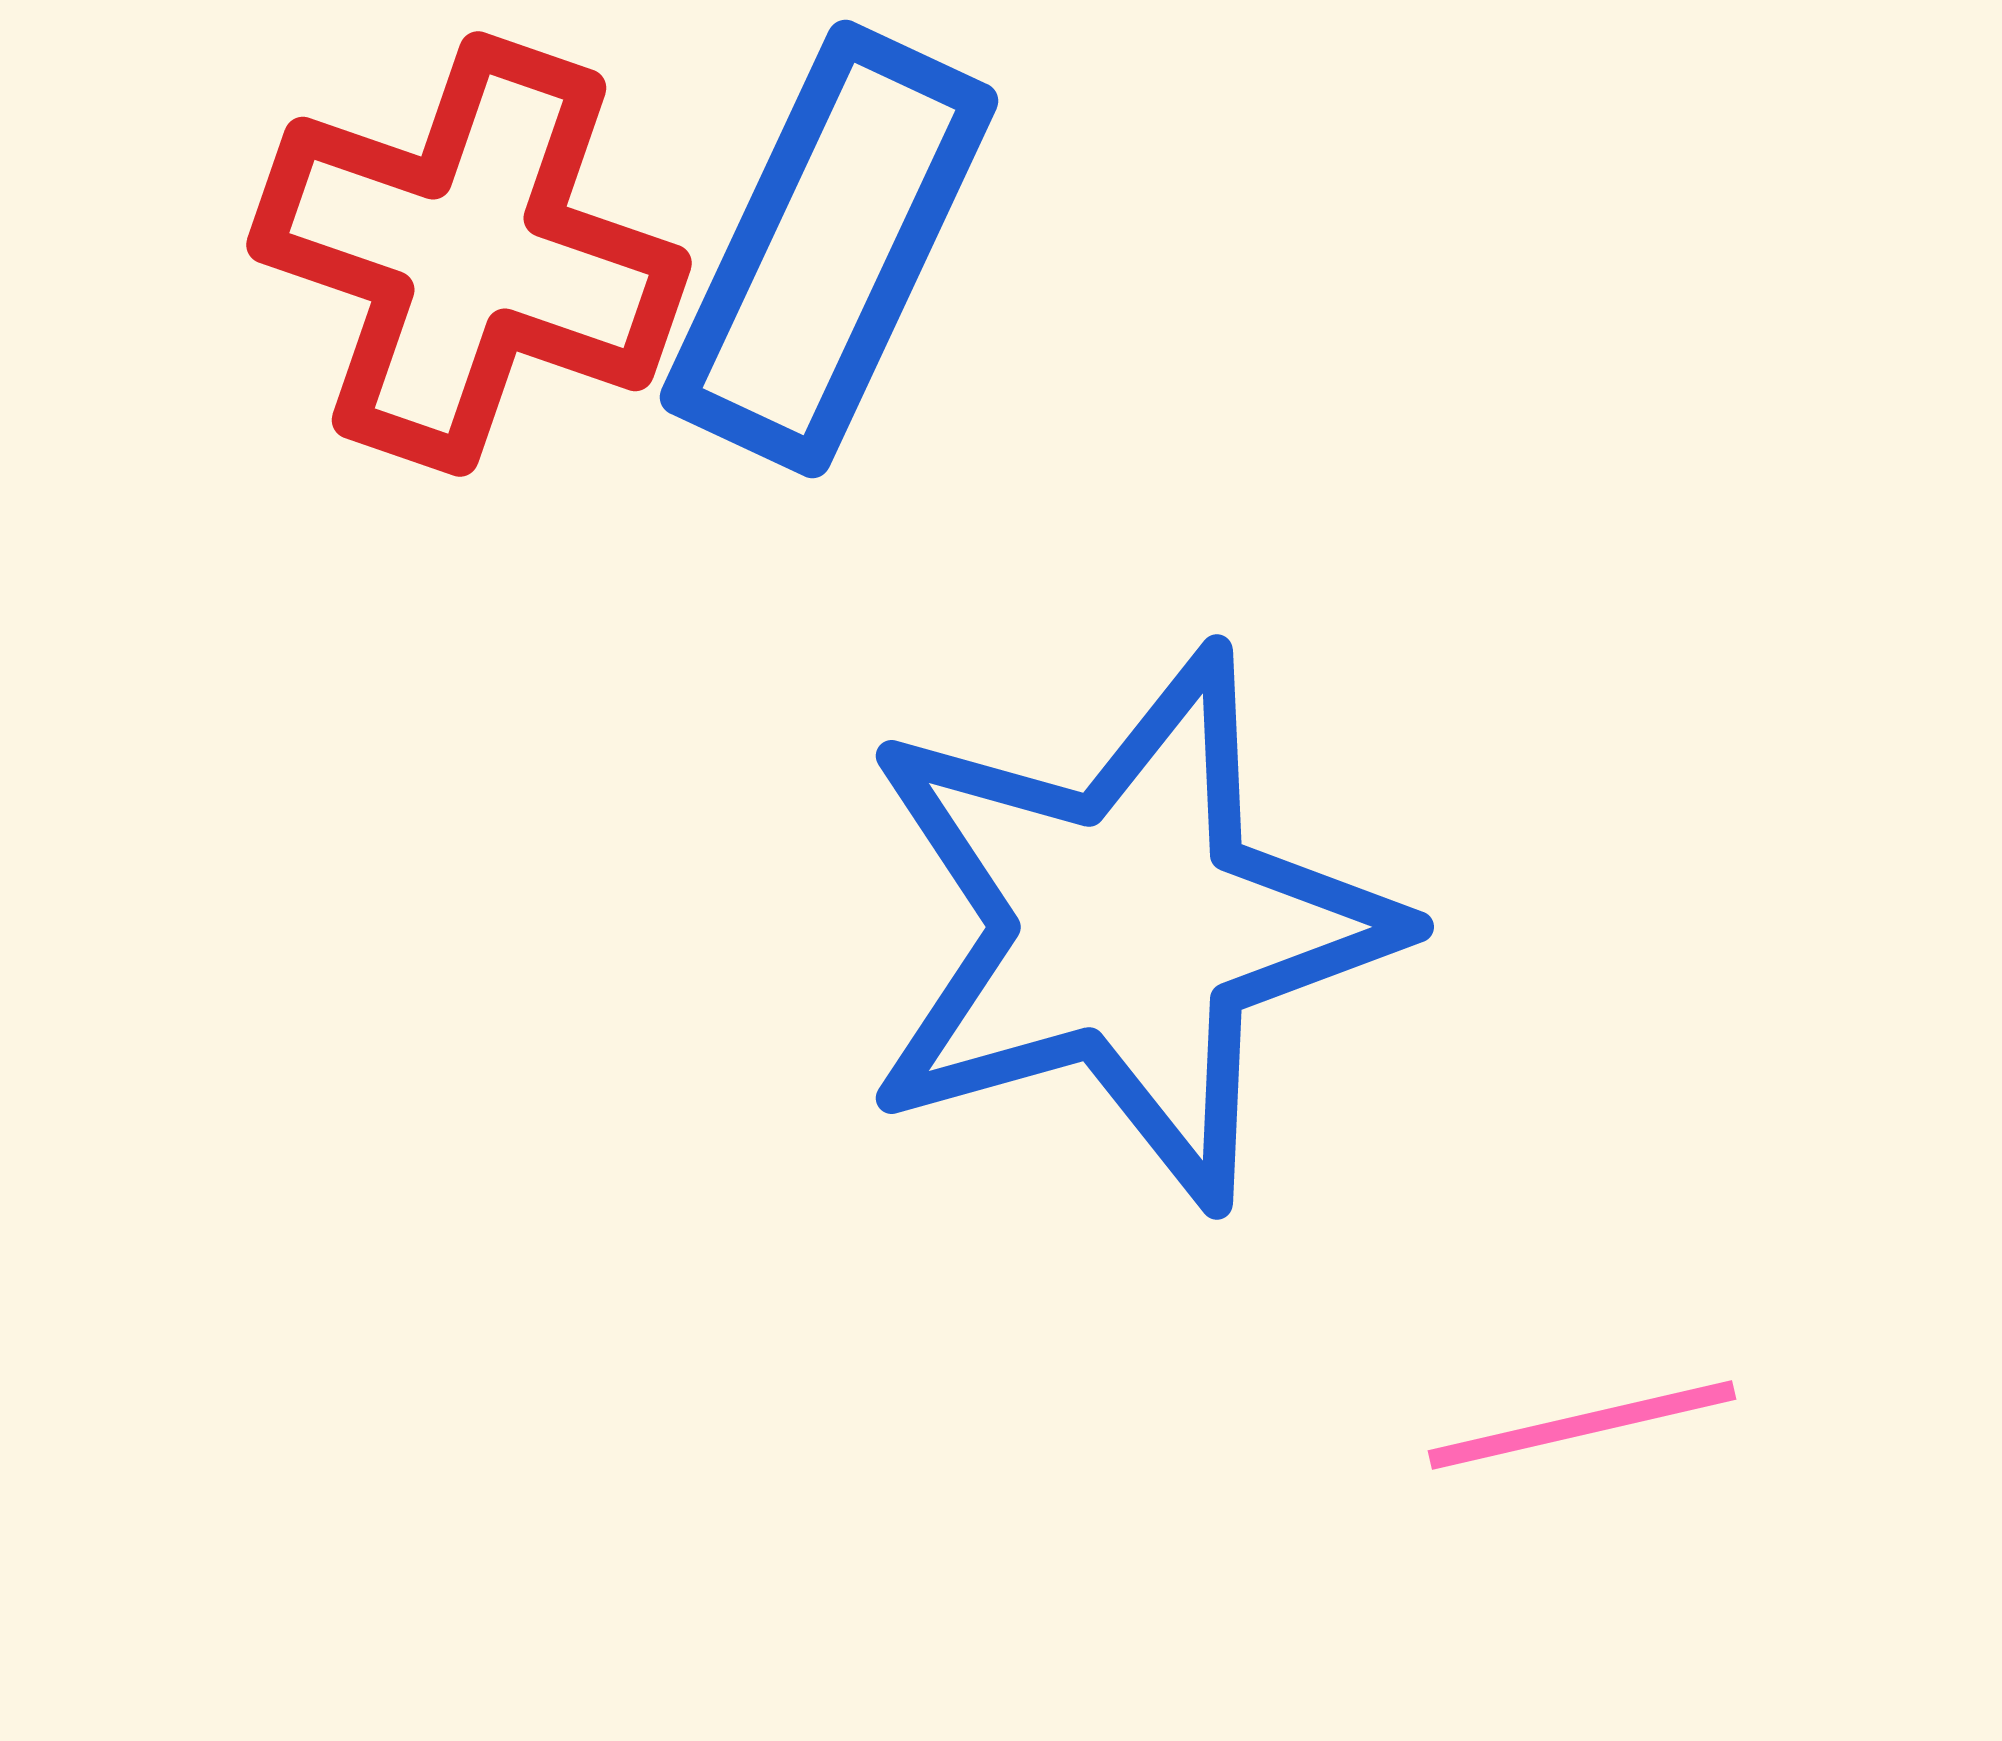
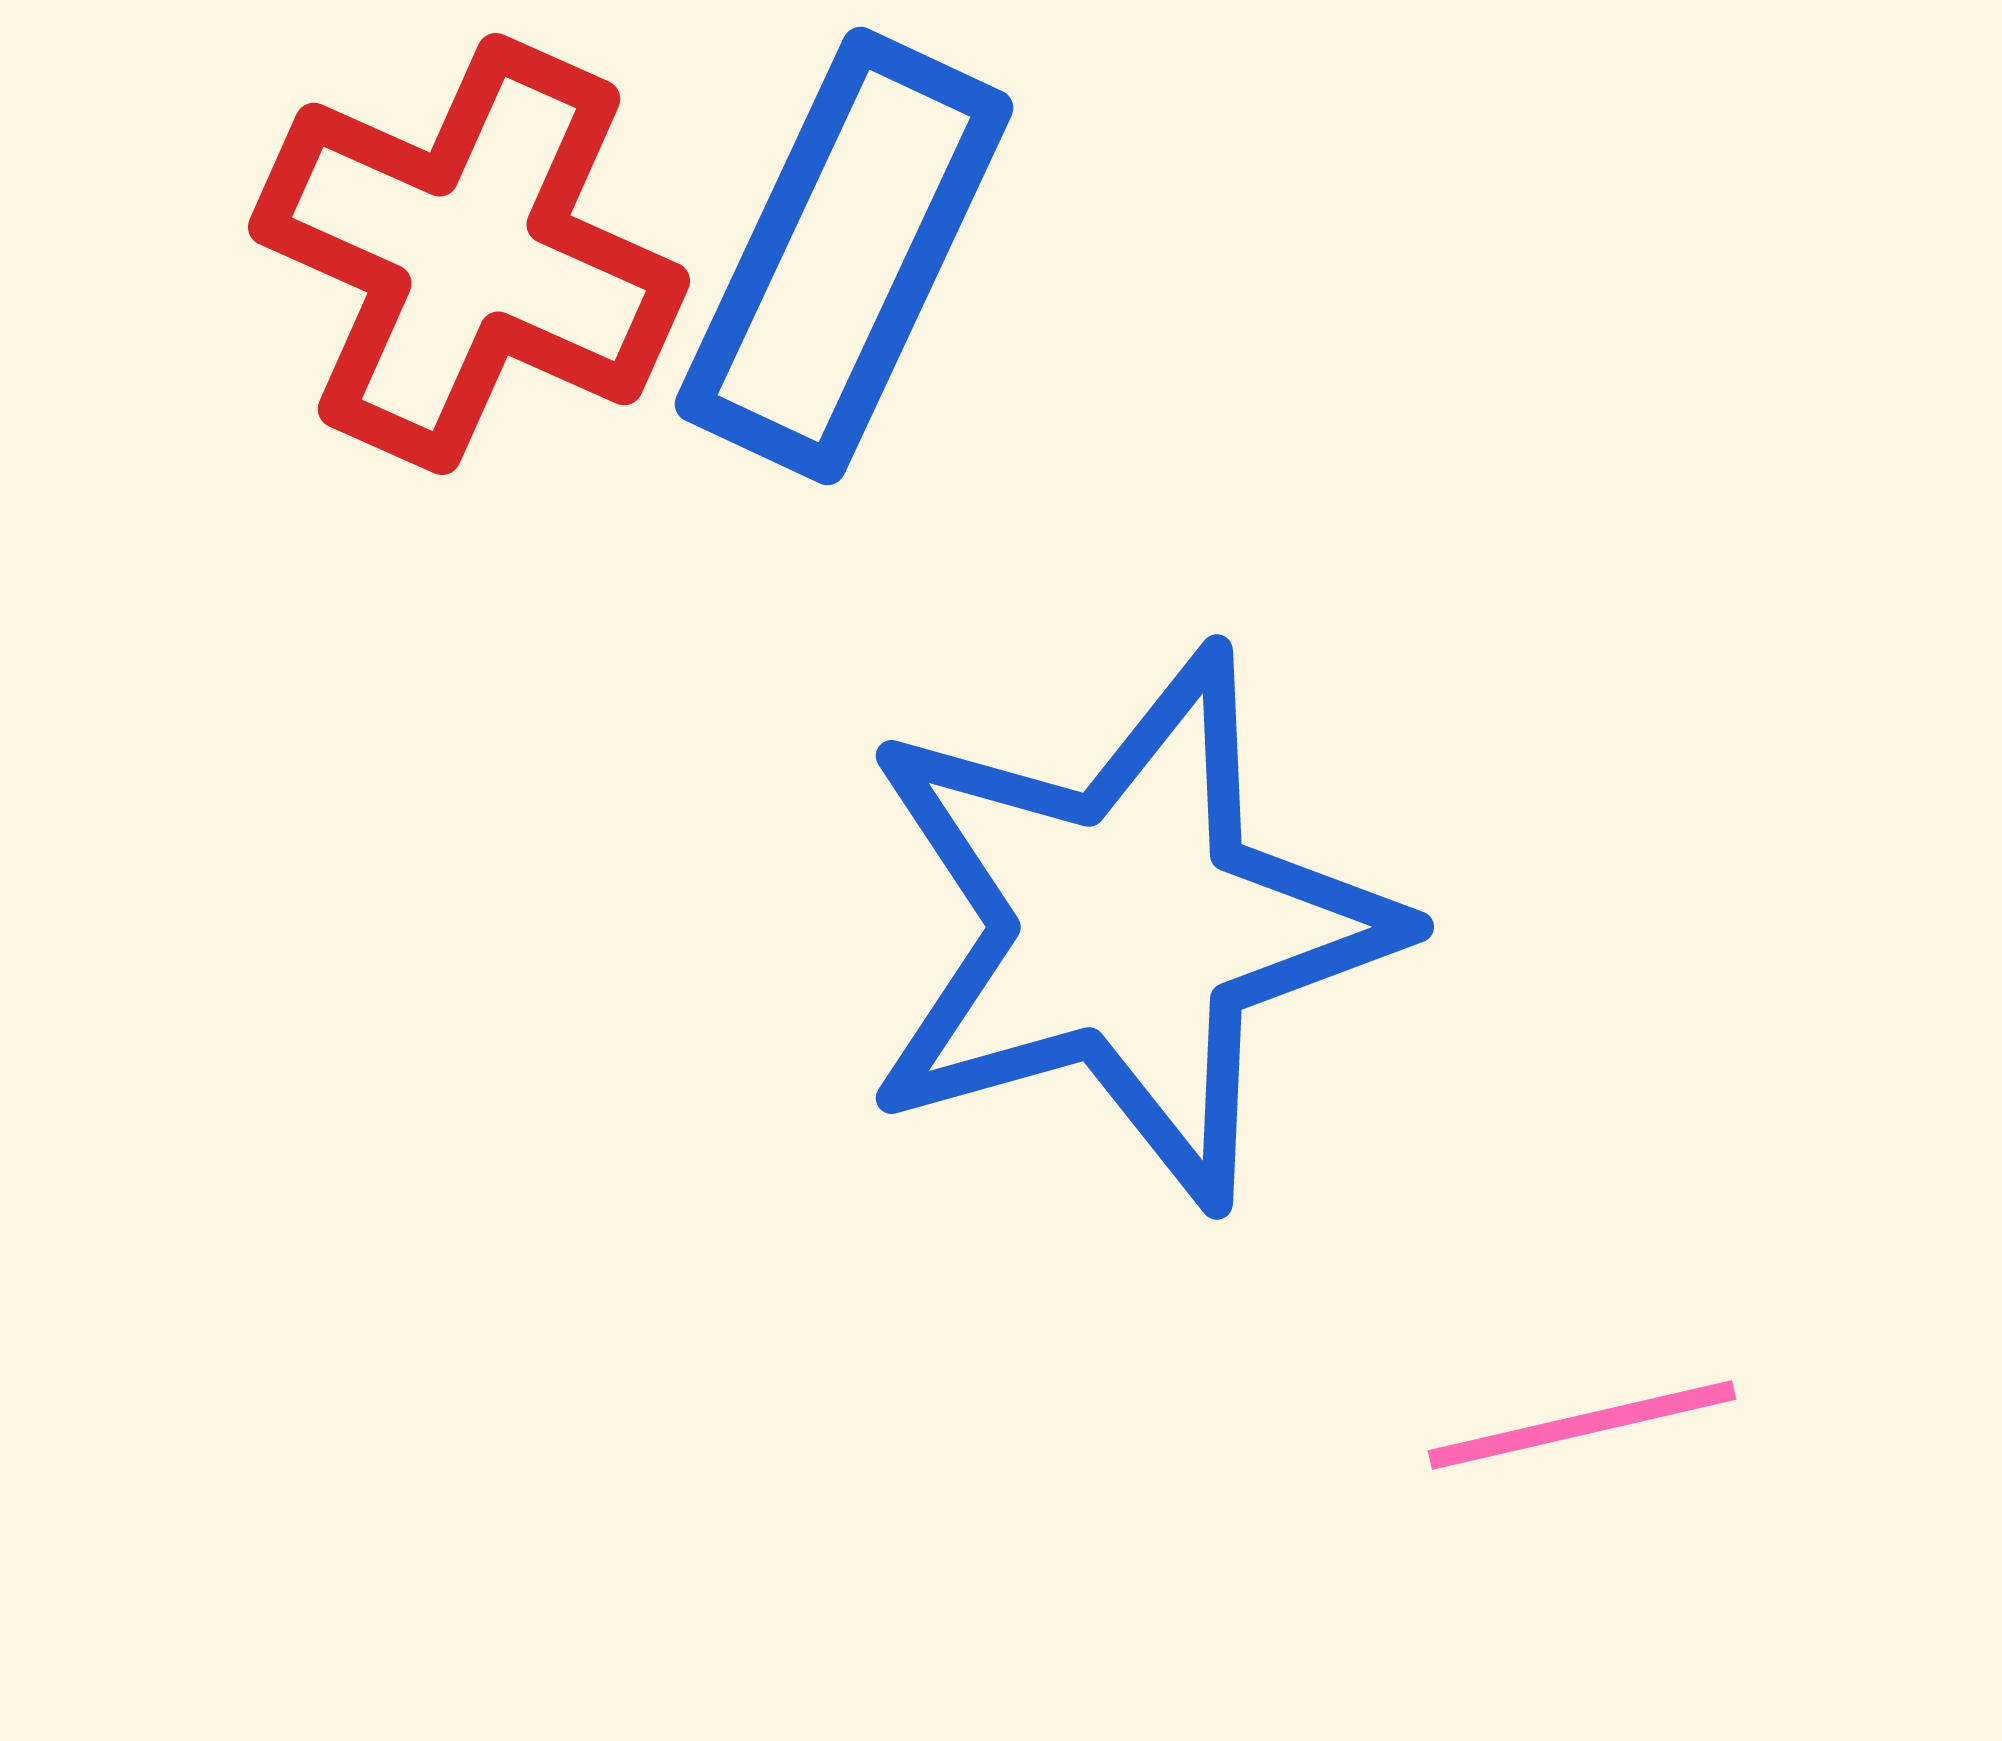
blue rectangle: moved 15 px right, 7 px down
red cross: rotated 5 degrees clockwise
